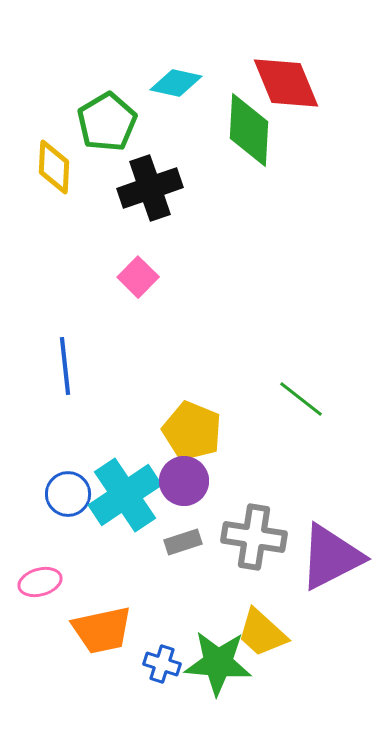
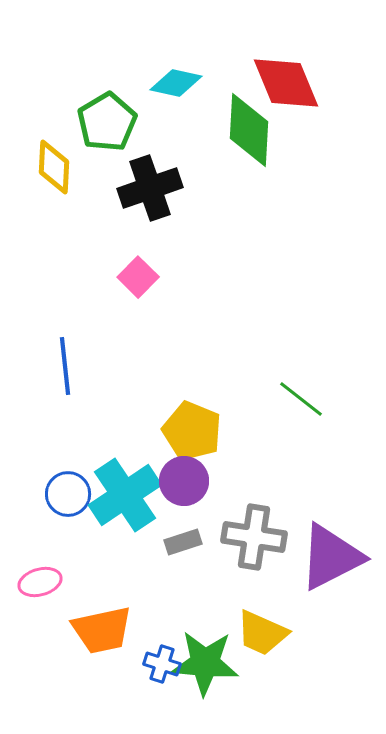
yellow trapezoid: rotated 18 degrees counterclockwise
green star: moved 13 px left
